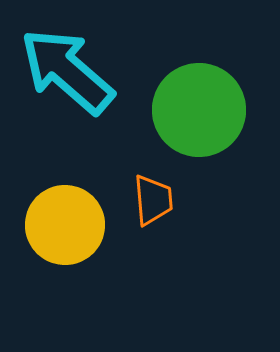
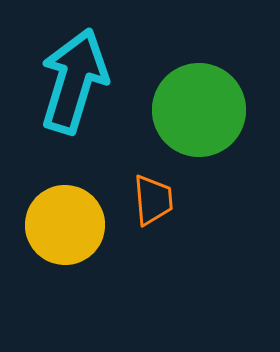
cyan arrow: moved 7 px right, 10 px down; rotated 66 degrees clockwise
